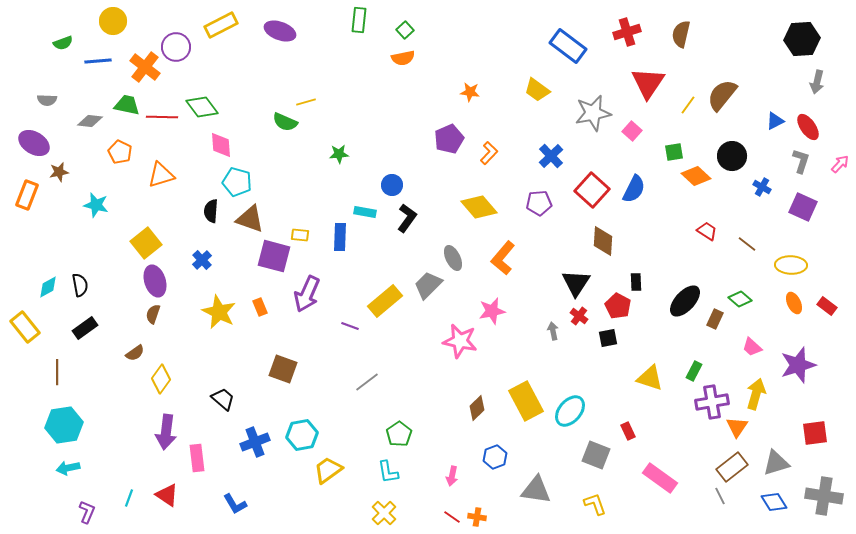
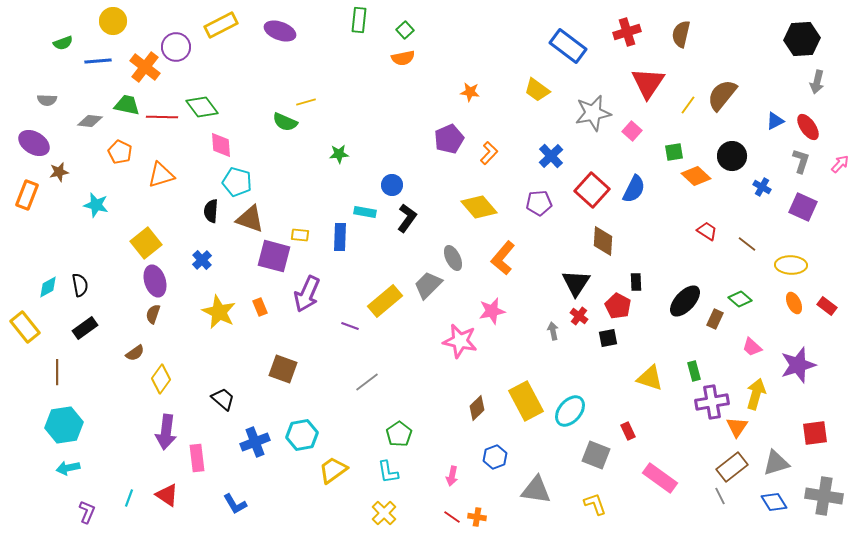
green rectangle at (694, 371): rotated 42 degrees counterclockwise
yellow trapezoid at (328, 470): moved 5 px right
